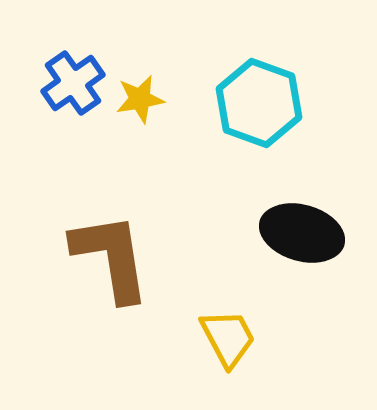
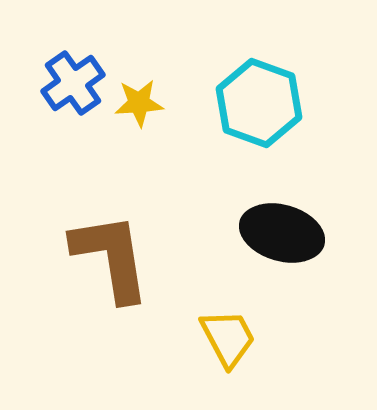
yellow star: moved 1 px left, 4 px down; rotated 6 degrees clockwise
black ellipse: moved 20 px left
